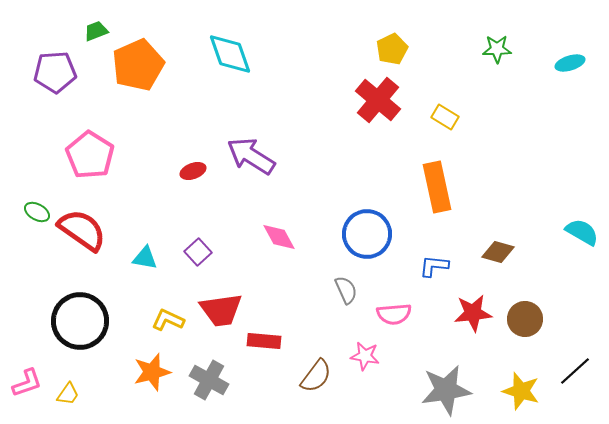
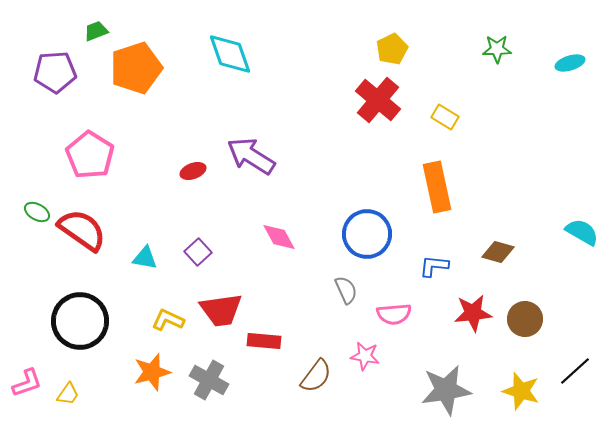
orange pentagon: moved 2 px left, 3 px down; rotated 6 degrees clockwise
